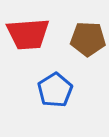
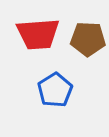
red trapezoid: moved 10 px right
